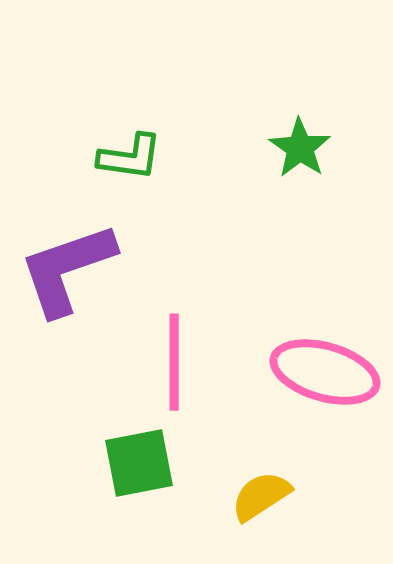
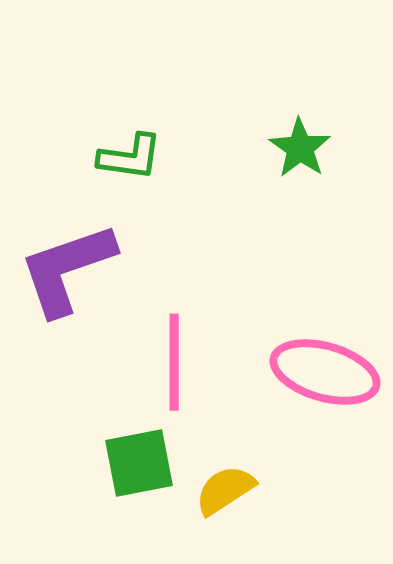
yellow semicircle: moved 36 px left, 6 px up
